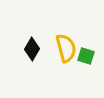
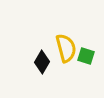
black diamond: moved 10 px right, 13 px down
